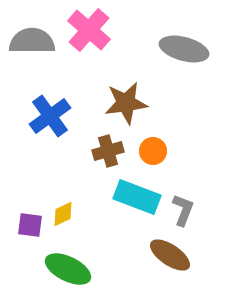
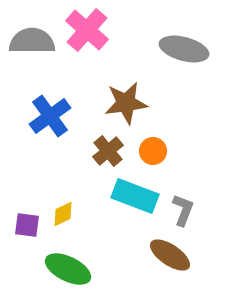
pink cross: moved 2 px left
brown cross: rotated 24 degrees counterclockwise
cyan rectangle: moved 2 px left, 1 px up
purple square: moved 3 px left
